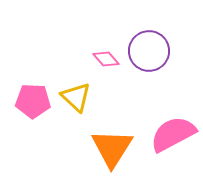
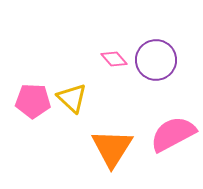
purple circle: moved 7 px right, 9 px down
pink diamond: moved 8 px right
yellow triangle: moved 4 px left, 1 px down
